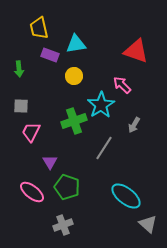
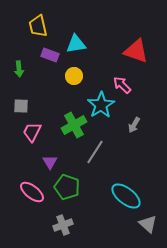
yellow trapezoid: moved 1 px left, 2 px up
green cross: moved 4 px down; rotated 10 degrees counterclockwise
pink trapezoid: moved 1 px right
gray line: moved 9 px left, 4 px down
